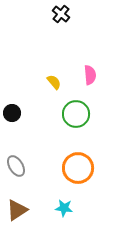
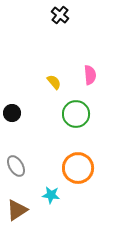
black cross: moved 1 px left, 1 px down
cyan star: moved 13 px left, 13 px up
